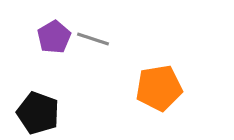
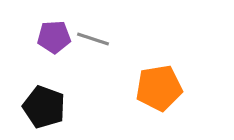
purple pentagon: rotated 28 degrees clockwise
black pentagon: moved 6 px right, 6 px up
